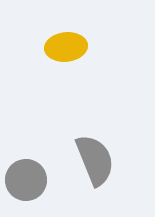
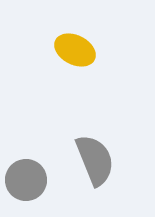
yellow ellipse: moved 9 px right, 3 px down; rotated 33 degrees clockwise
